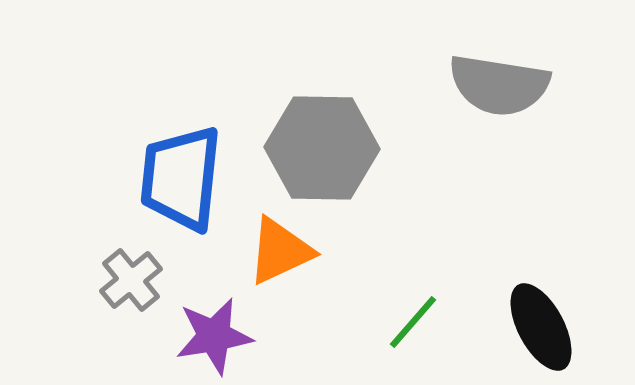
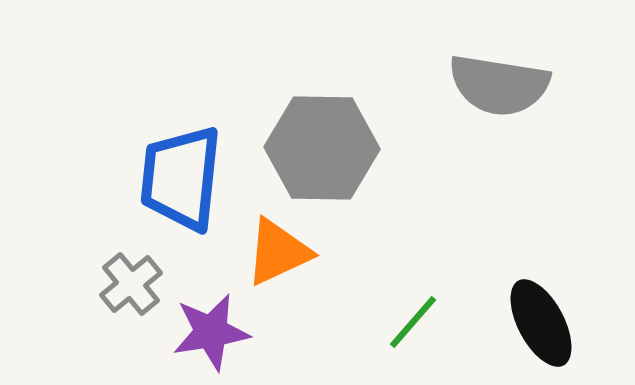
orange triangle: moved 2 px left, 1 px down
gray cross: moved 4 px down
black ellipse: moved 4 px up
purple star: moved 3 px left, 4 px up
